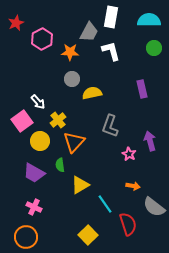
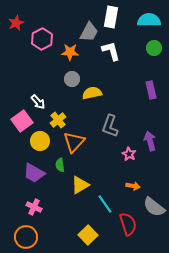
purple rectangle: moved 9 px right, 1 px down
